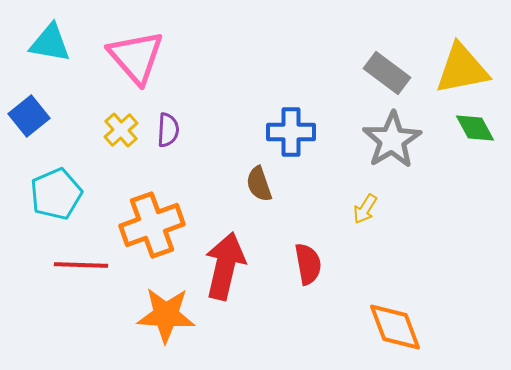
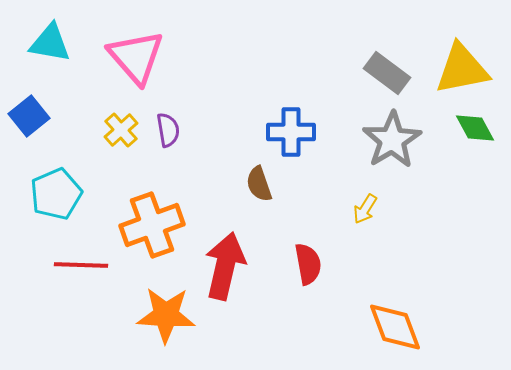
purple semicircle: rotated 12 degrees counterclockwise
